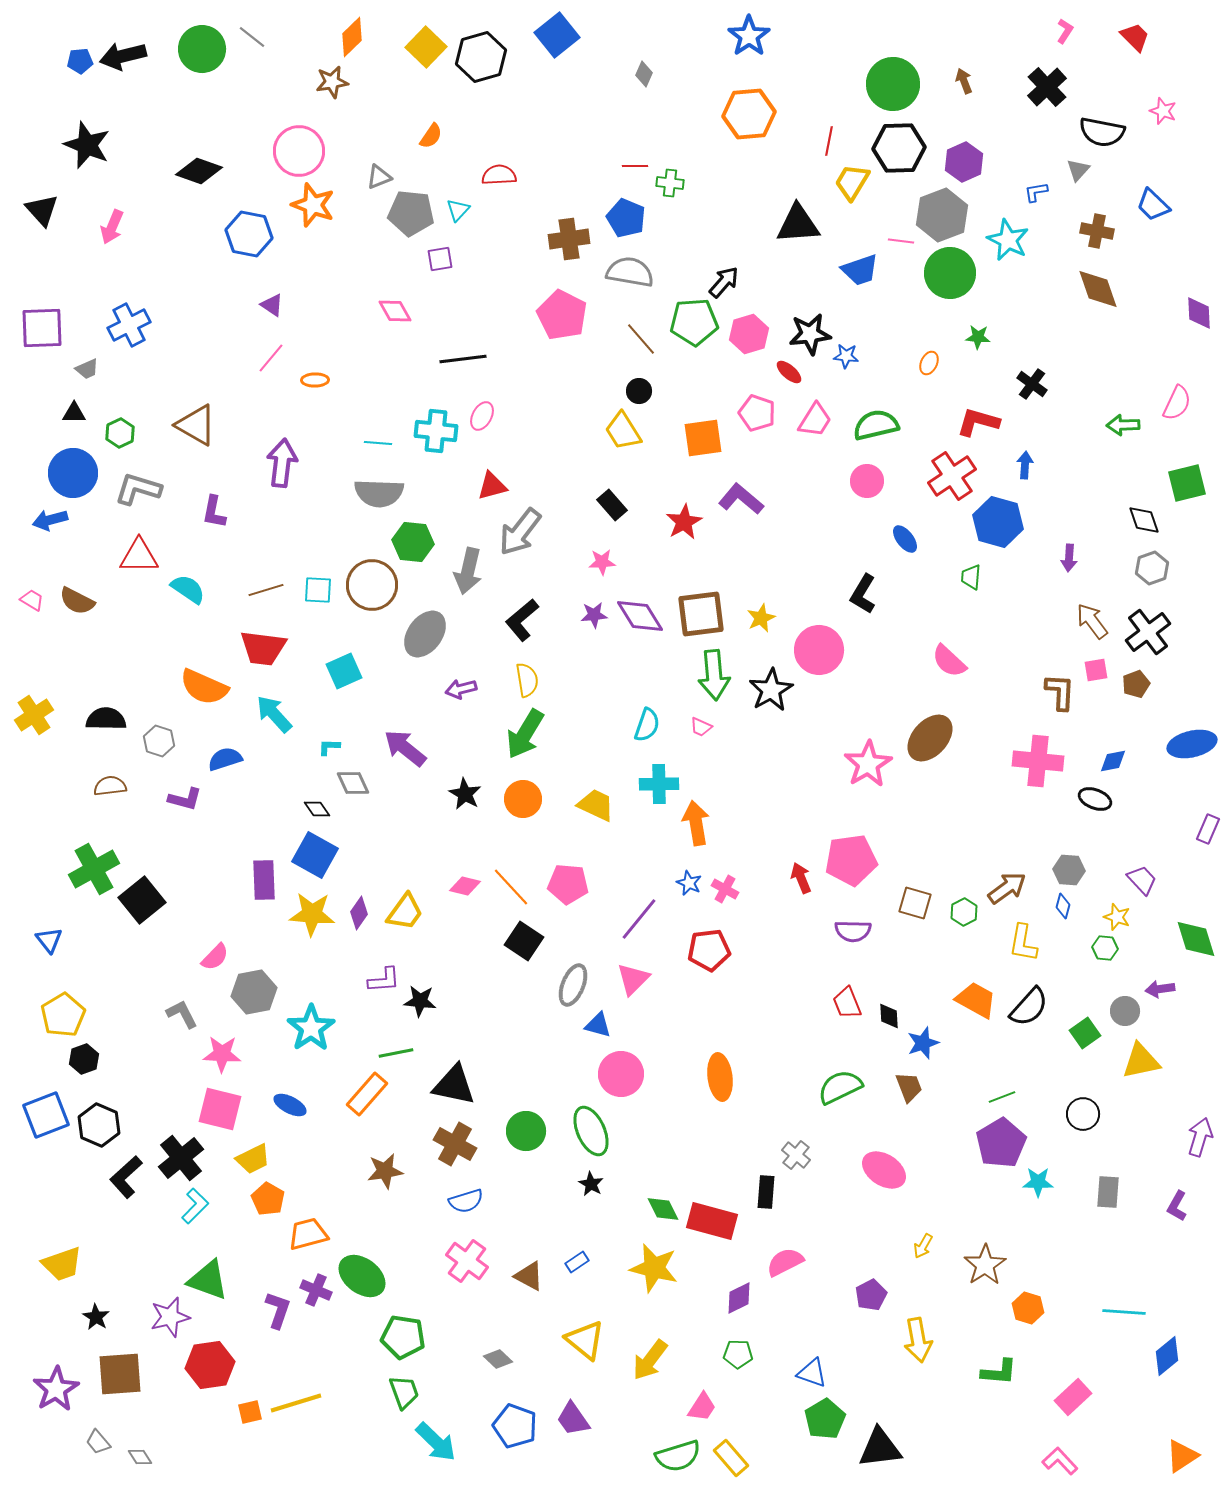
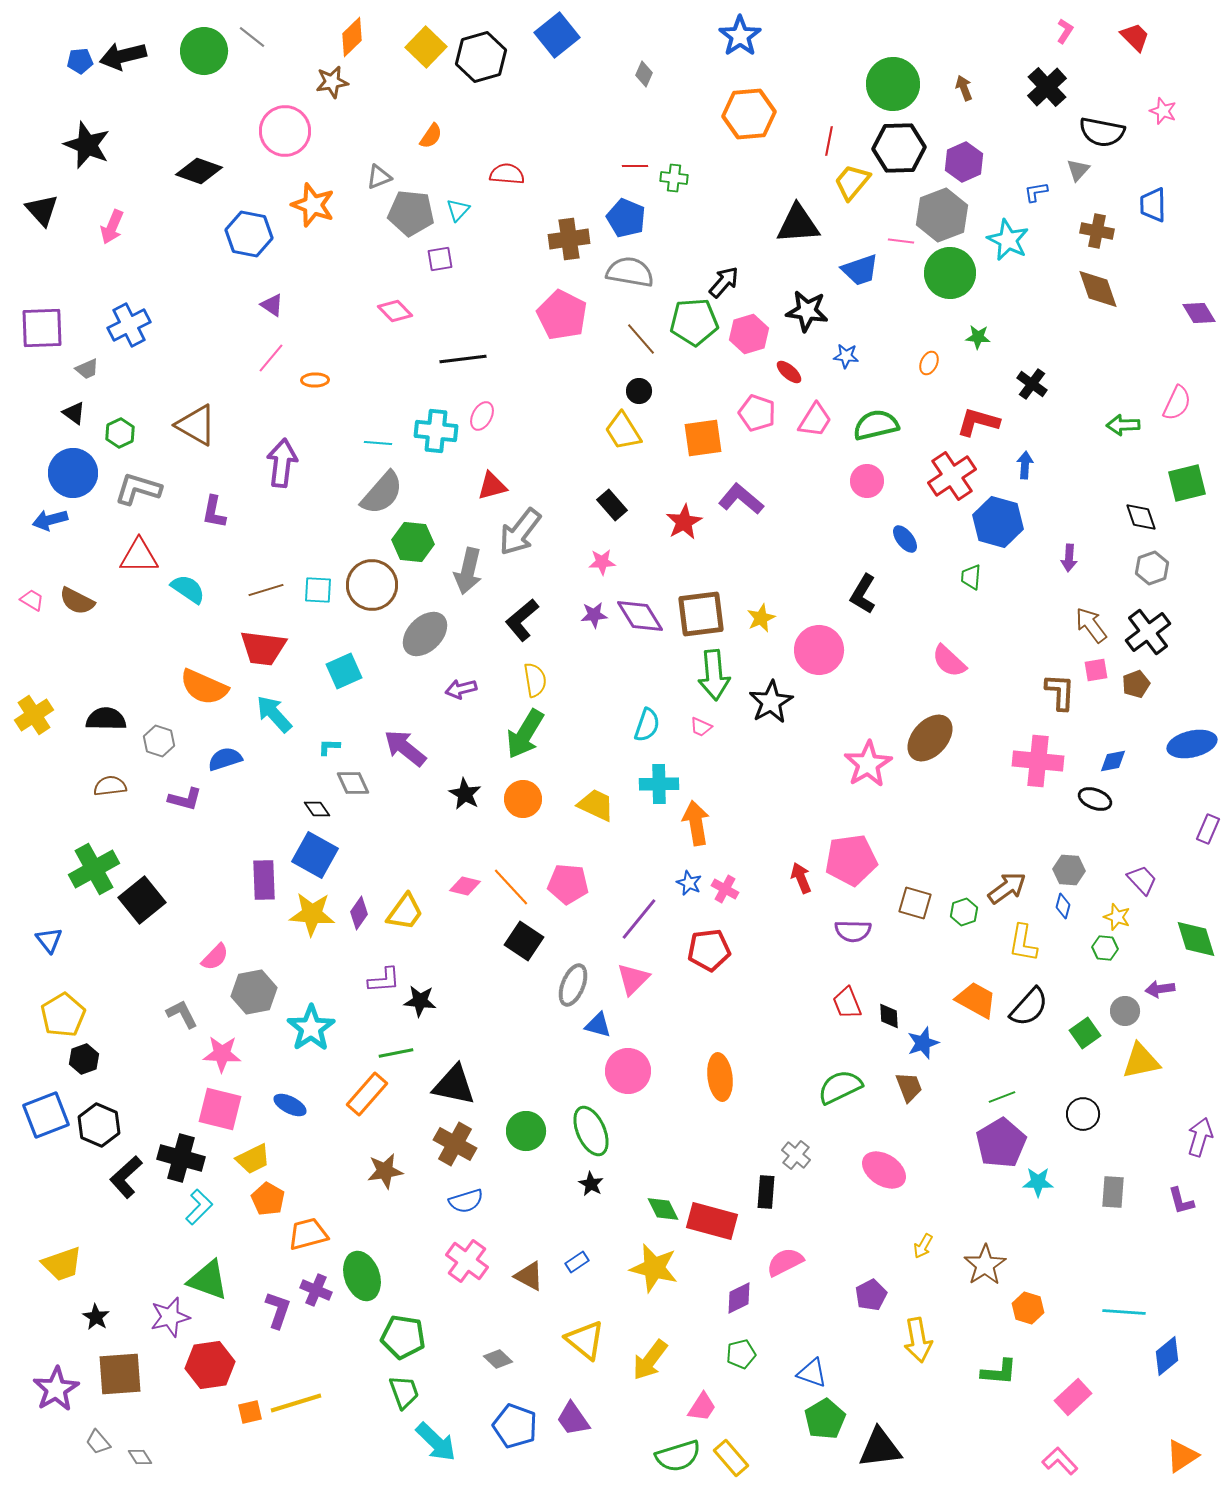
blue star at (749, 36): moved 9 px left
green circle at (202, 49): moved 2 px right, 2 px down
brown arrow at (964, 81): moved 7 px down
pink circle at (299, 151): moved 14 px left, 20 px up
red semicircle at (499, 175): moved 8 px right, 1 px up; rotated 8 degrees clockwise
yellow trapezoid at (852, 182): rotated 9 degrees clockwise
green cross at (670, 183): moved 4 px right, 5 px up
blue trapezoid at (1153, 205): rotated 45 degrees clockwise
pink diamond at (395, 311): rotated 16 degrees counterclockwise
purple diamond at (1199, 313): rotated 28 degrees counterclockwise
black star at (810, 334): moved 3 px left, 23 px up; rotated 15 degrees clockwise
black triangle at (74, 413): rotated 35 degrees clockwise
gray semicircle at (379, 493): moved 3 px right; rotated 51 degrees counterclockwise
black diamond at (1144, 520): moved 3 px left, 3 px up
brown arrow at (1092, 621): moved 1 px left, 4 px down
gray ellipse at (425, 634): rotated 9 degrees clockwise
yellow semicircle at (527, 680): moved 8 px right
black star at (771, 690): moved 12 px down
green hexagon at (964, 912): rotated 8 degrees clockwise
pink circle at (621, 1074): moved 7 px right, 3 px up
black cross at (181, 1158): rotated 36 degrees counterclockwise
gray rectangle at (1108, 1192): moved 5 px right
cyan L-shape at (195, 1206): moved 4 px right, 1 px down
purple L-shape at (1177, 1206): moved 4 px right, 5 px up; rotated 44 degrees counterclockwise
green ellipse at (362, 1276): rotated 33 degrees clockwise
green pentagon at (738, 1354): moved 3 px right; rotated 16 degrees counterclockwise
